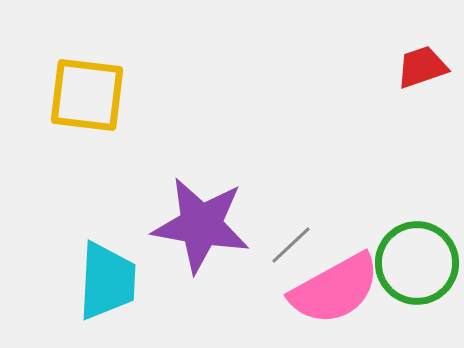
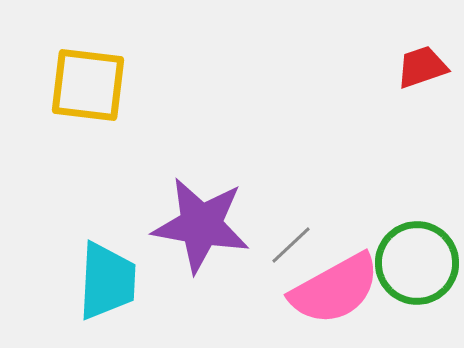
yellow square: moved 1 px right, 10 px up
